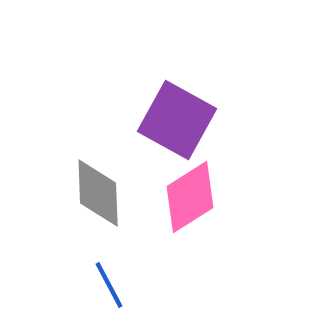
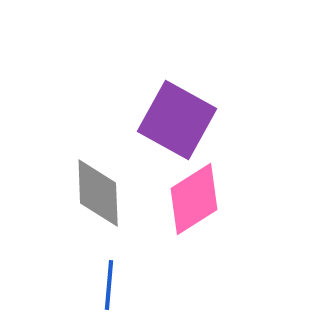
pink diamond: moved 4 px right, 2 px down
blue line: rotated 33 degrees clockwise
